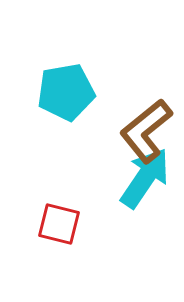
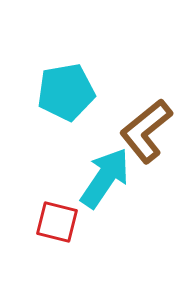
cyan arrow: moved 40 px left
red square: moved 2 px left, 2 px up
